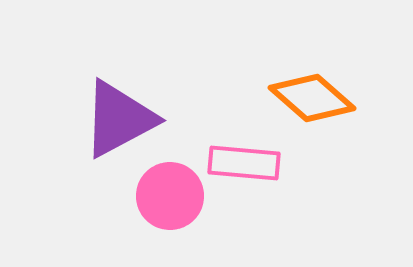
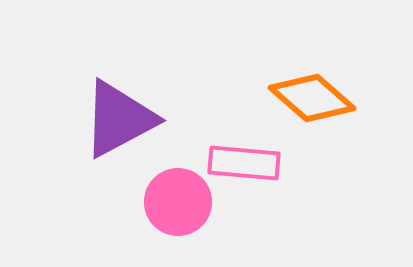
pink circle: moved 8 px right, 6 px down
